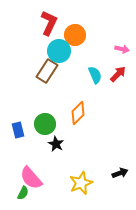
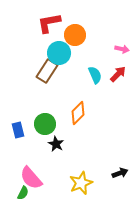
red L-shape: rotated 125 degrees counterclockwise
cyan circle: moved 2 px down
